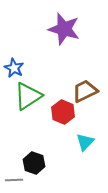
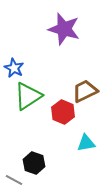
cyan triangle: moved 1 px right, 1 px down; rotated 36 degrees clockwise
gray line: rotated 30 degrees clockwise
